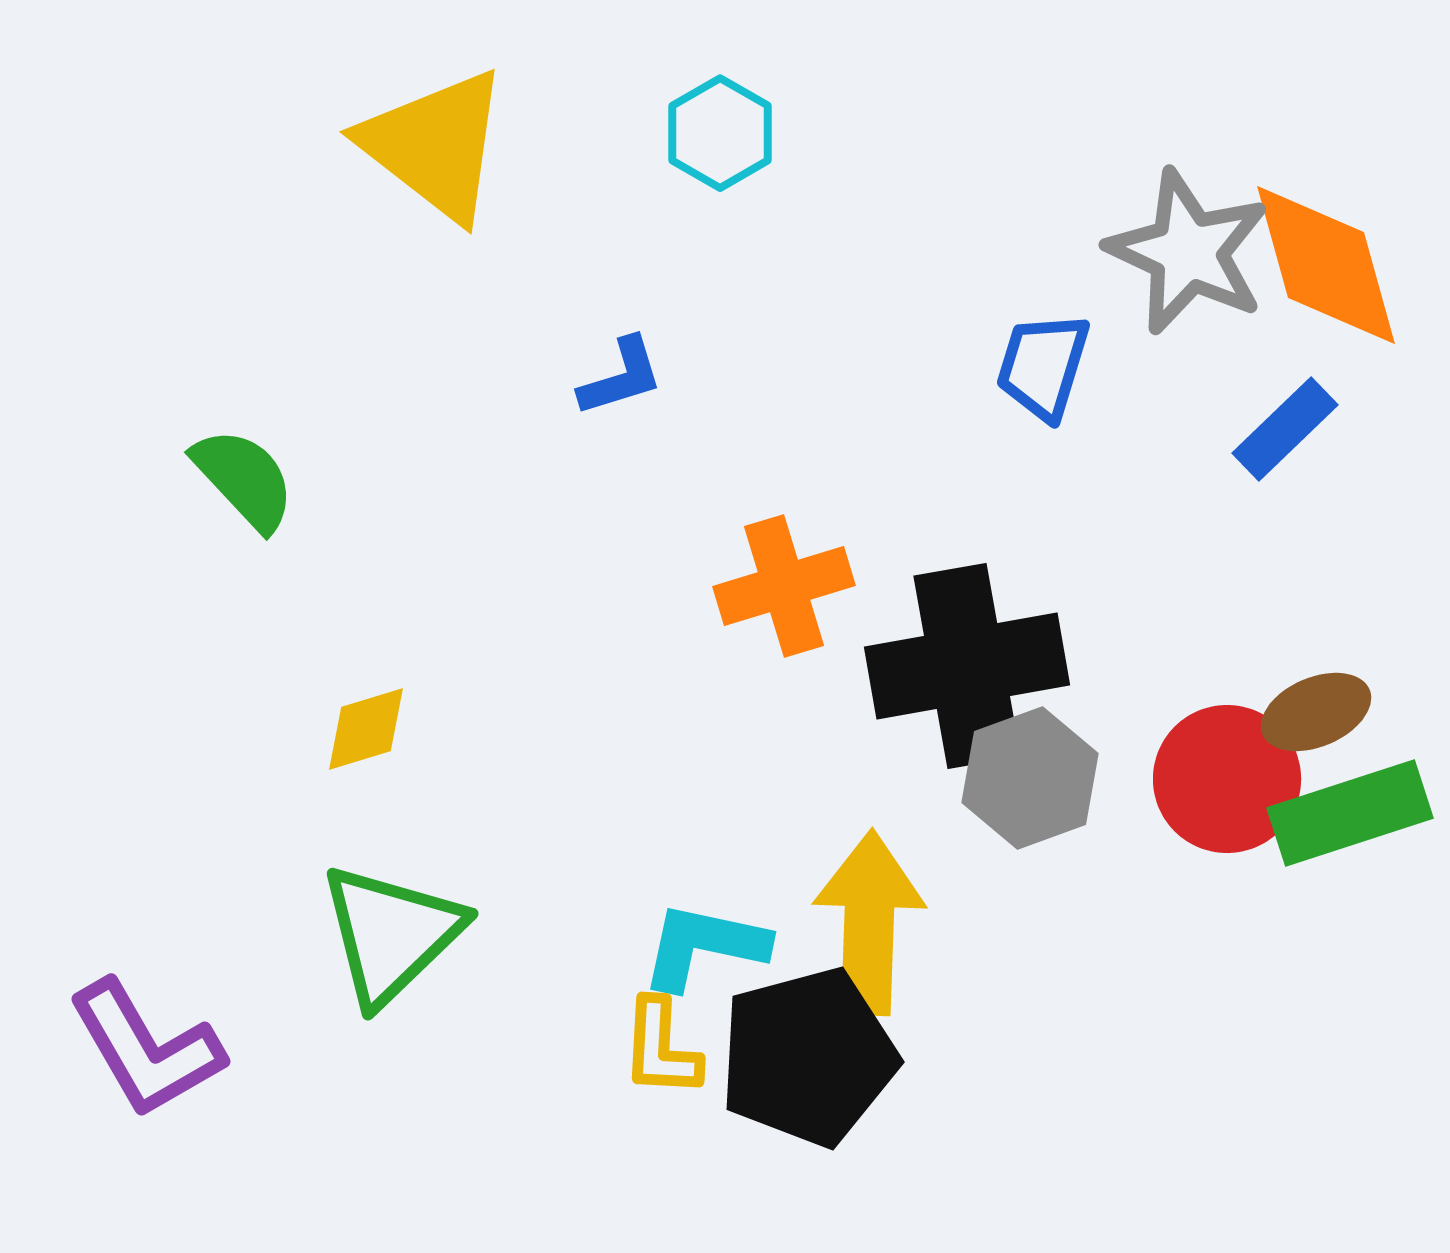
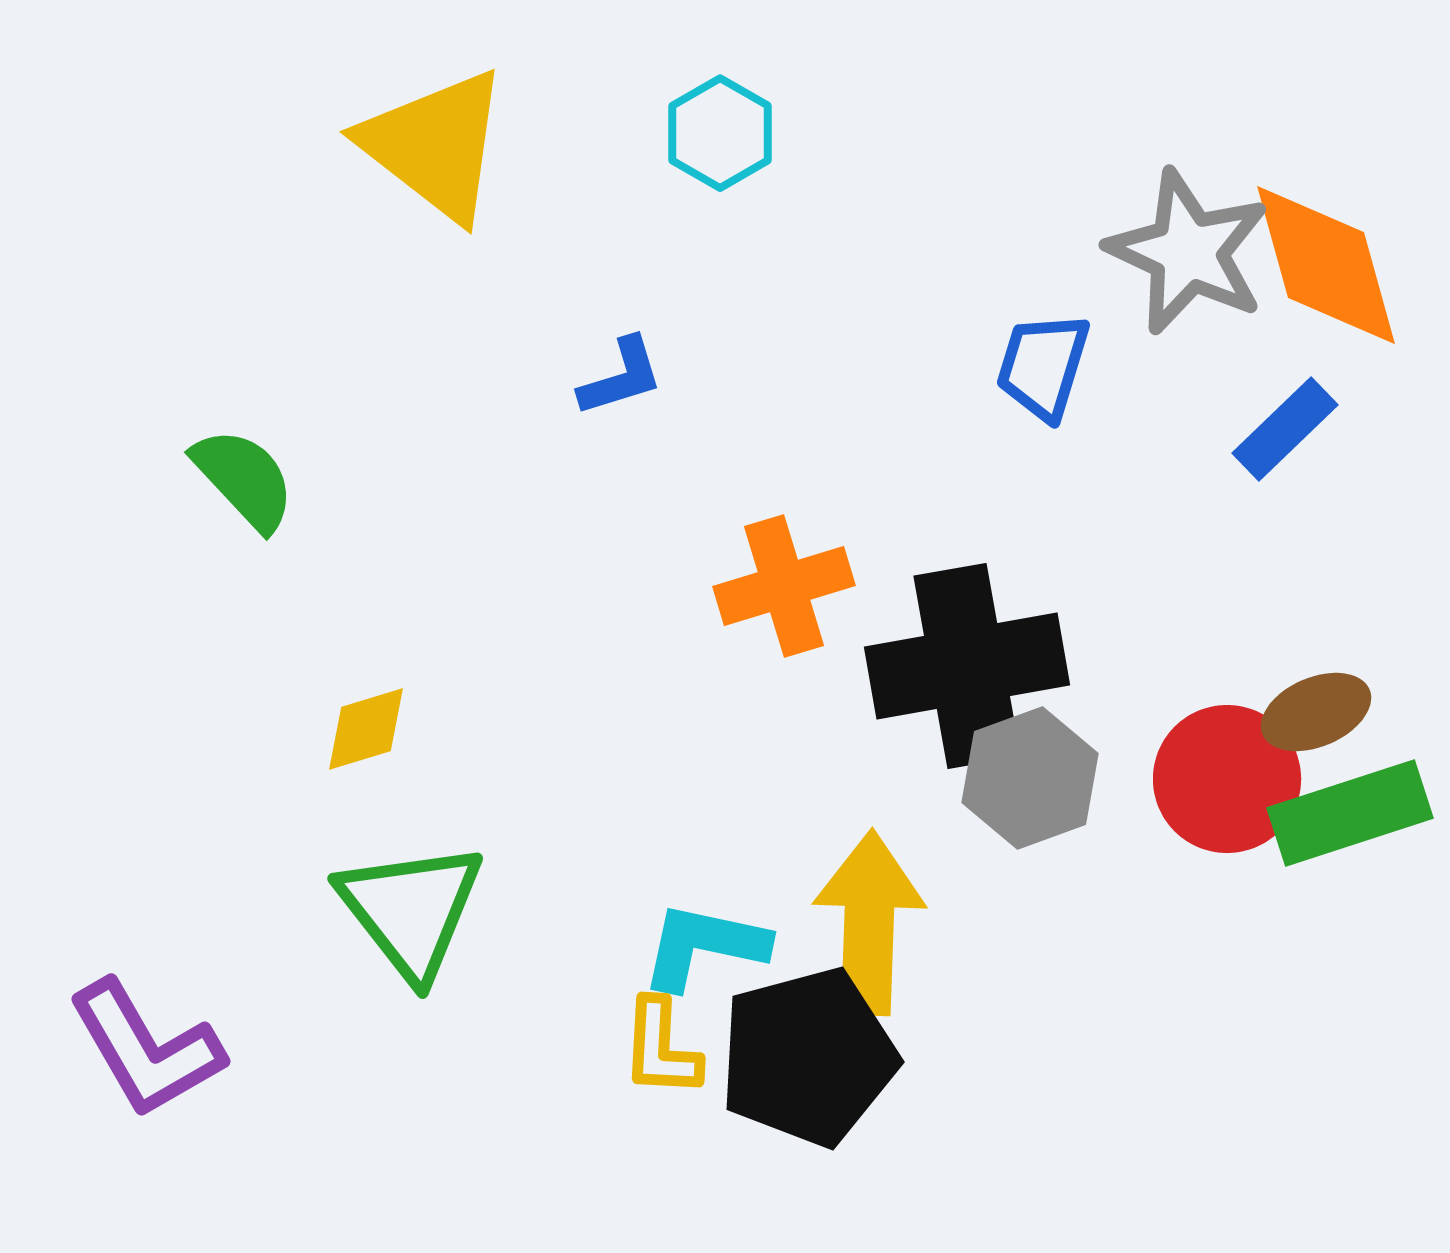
green triangle: moved 20 px right, 24 px up; rotated 24 degrees counterclockwise
